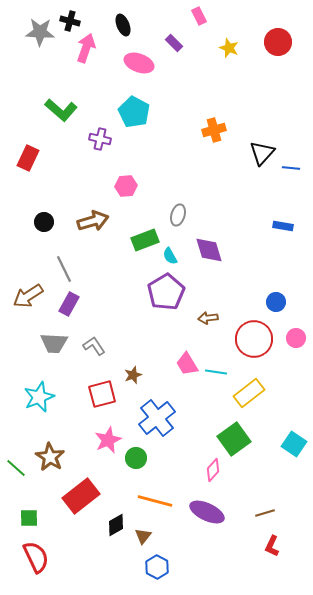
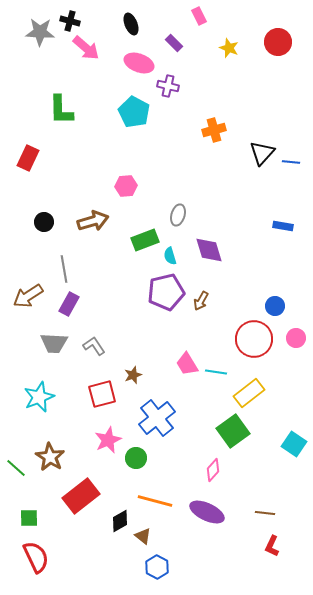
black ellipse at (123, 25): moved 8 px right, 1 px up
pink arrow at (86, 48): rotated 112 degrees clockwise
green L-shape at (61, 110): rotated 48 degrees clockwise
purple cross at (100, 139): moved 68 px right, 53 px up
blue line at (291, 168): moved 6 px up
cyan semicircle at (170, 256): rotated 12 degrees clockwise
gray line at (64, 269): rotated 16 degrees clockwise
purple pentagon at (166, 292): rotated 18 degrees clockwise
blue circle at (276, 302): moved 1 px left, 4 px down
brown arrow at (208, 318): moved 7 px left, 17 px up; rotated 54 degrees counterclockwise
green square at (234, 439): moved 1 px left, 8 px up
brown line at (265, 513): rotated 24 degrees clockwise
black diamond at (116, 525): moved 4 px right, 4 px up
brown triangle at (143, 536): rotated 30 degrees counterclockwise
